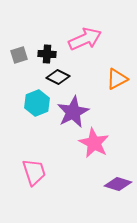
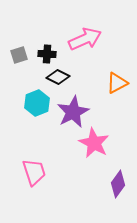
orange triangle: moved 4 px down
purple diamond: rotated 72 degrees counterclockwise
